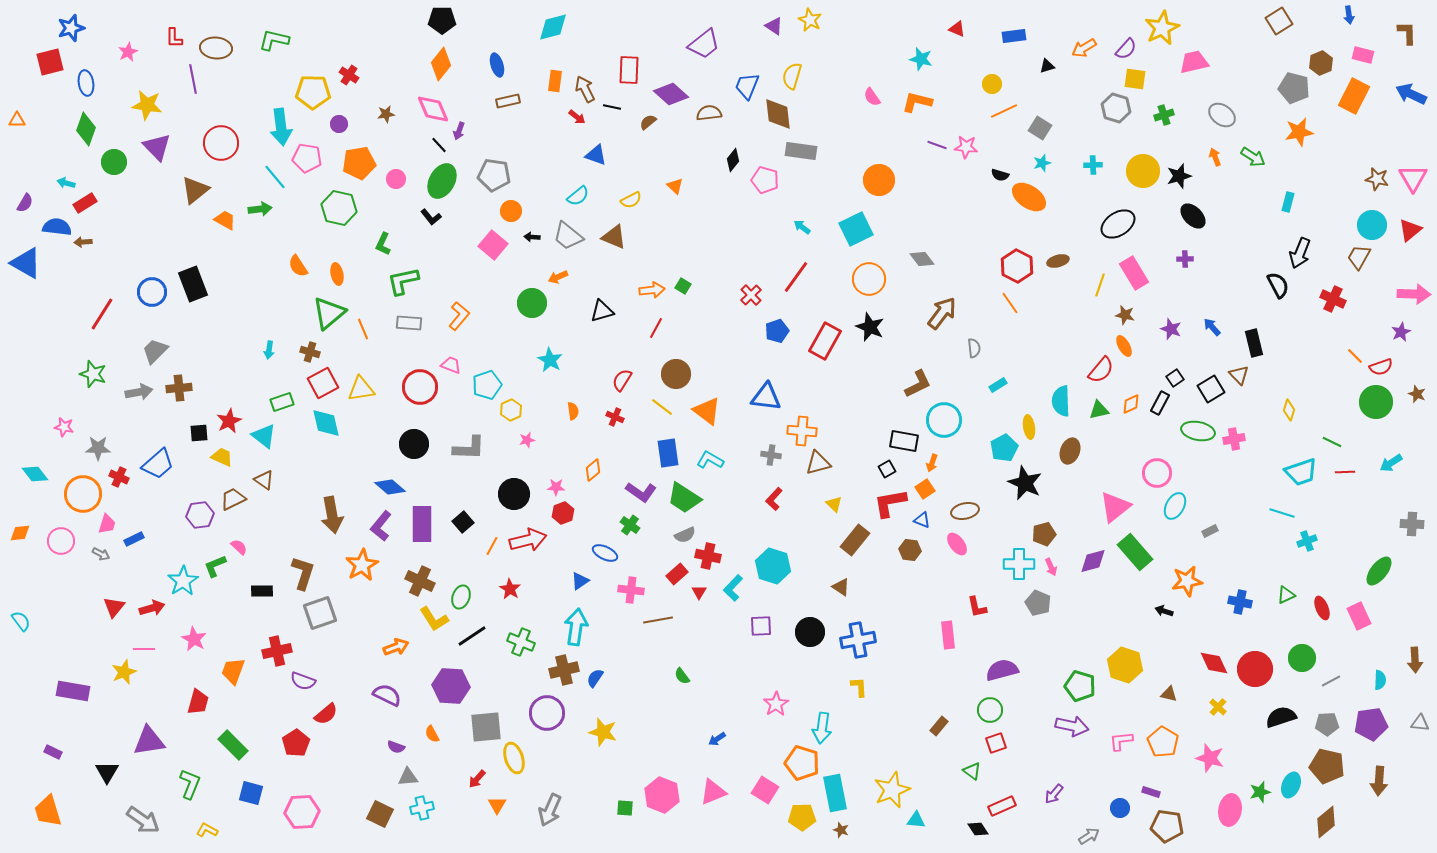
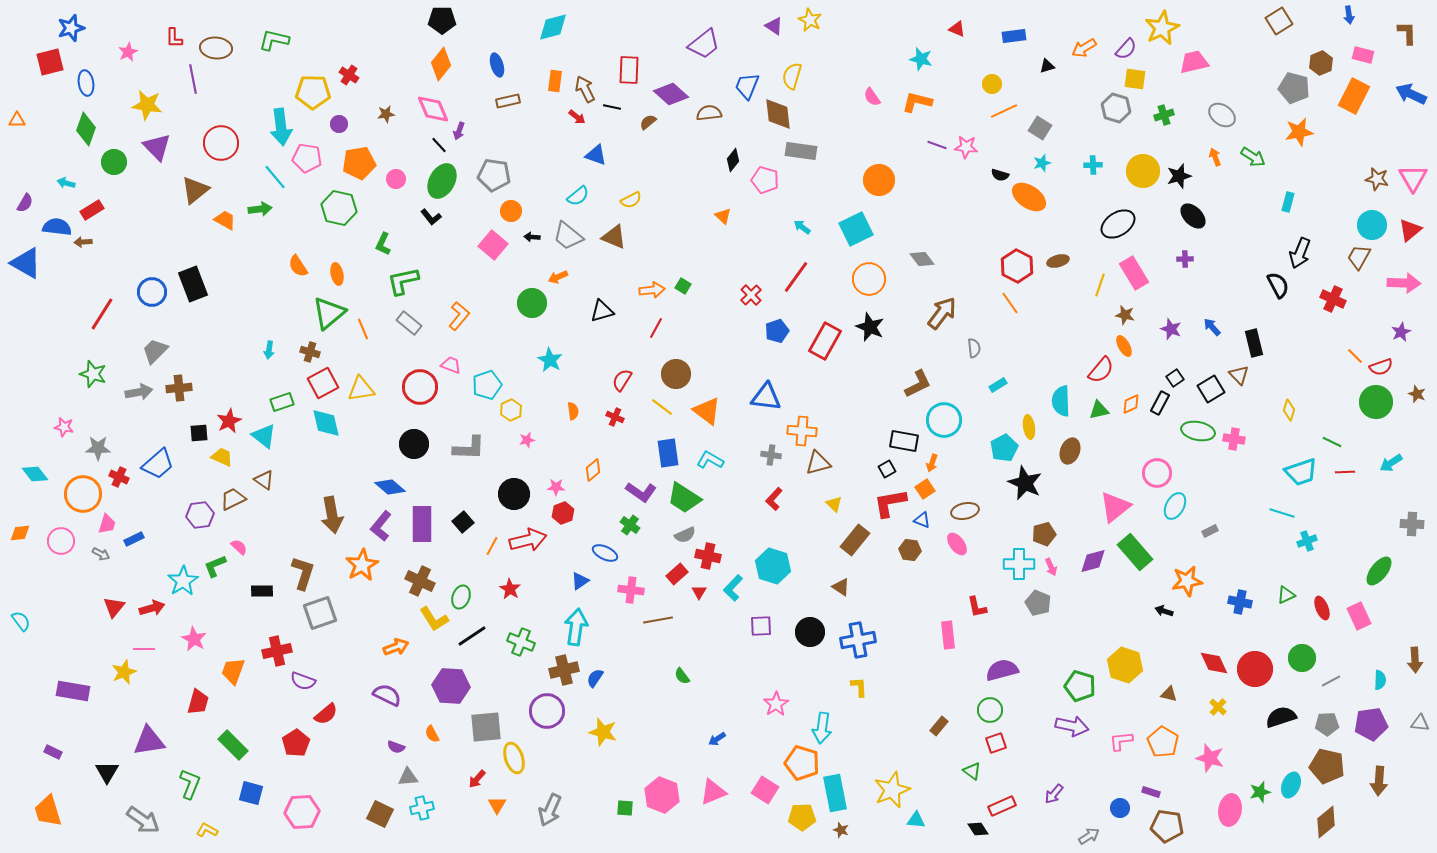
orange triangle at (675, 186): moved 48 px right, 30 px down
red rectangle at (85, 203): moved 7 px right, 7 px down
pink arrow at (1414, 294): moved 10 px left, 11 px up
gray rectangle at (409, 323): rotated 35 degrees clockwise
pink cross at (1234, 439): rotated 20 degrees clockwise
purple circle at (547, 713): moved 2 px up
